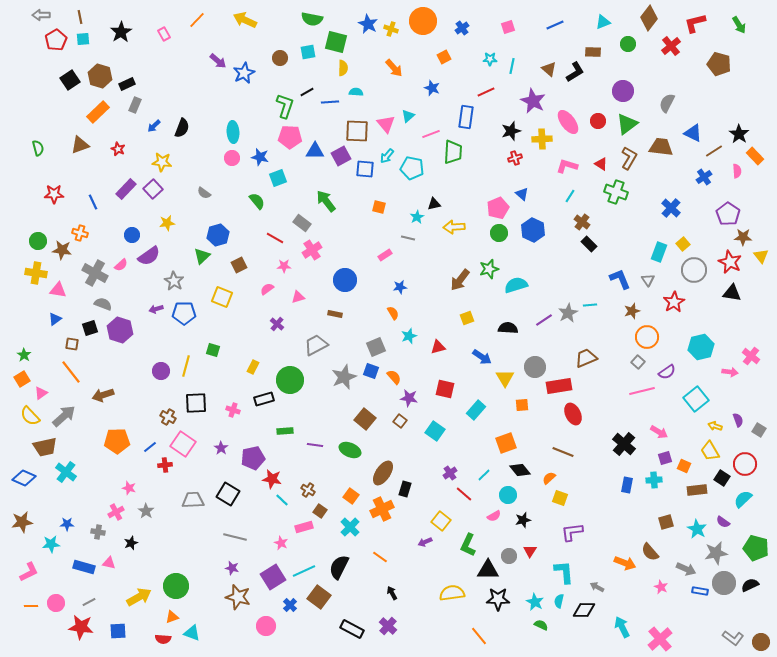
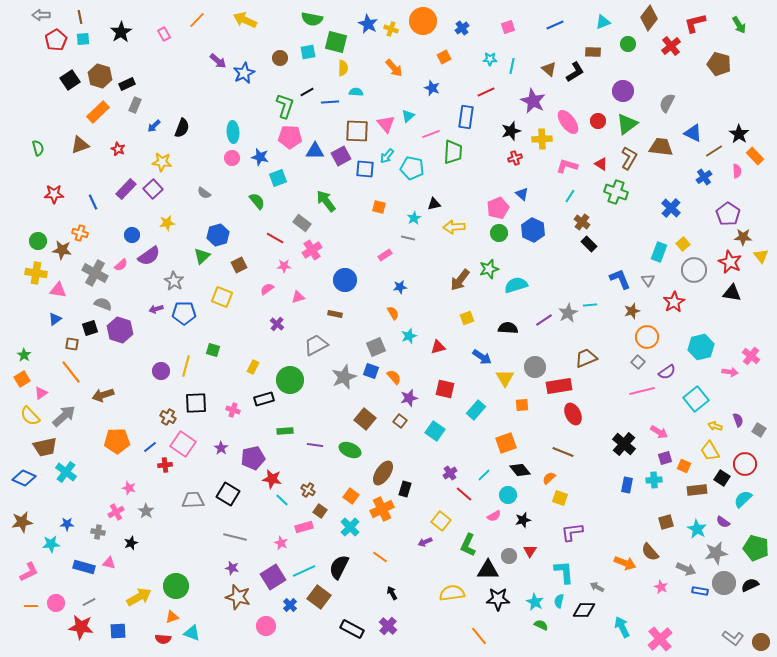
cyan star at (417, 217): moved 3 px left, 1 px down
purple star at (409, 398): rotated 24 degrees counterclockwise
